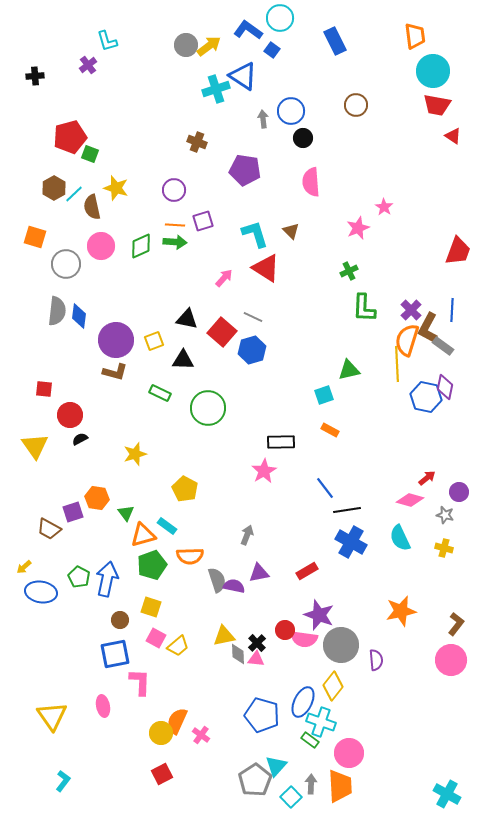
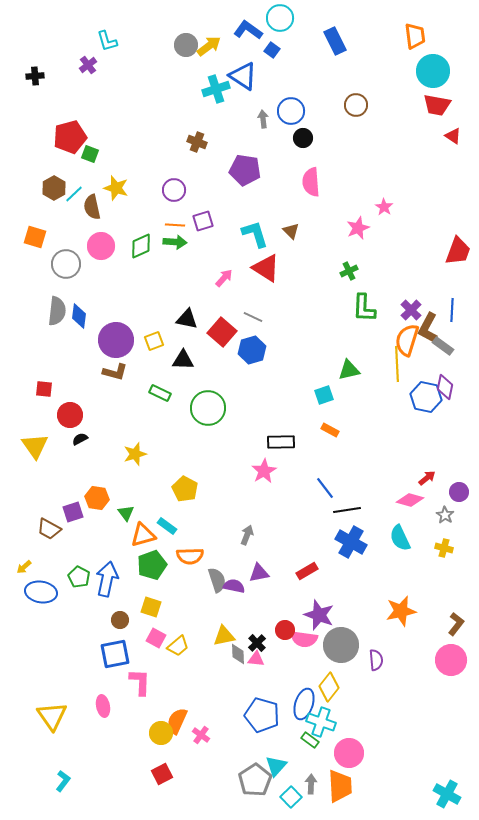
gray star at (445, 515): rotated 18 degrees clockwise
yellow diamond at (333, 686): moved 4 px left, 1 px down
blue ellipse at (303, 702): moved 1 px right, 2 px down; rotated 8 degrees counterclockwise
